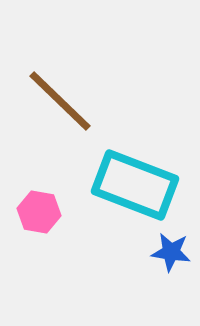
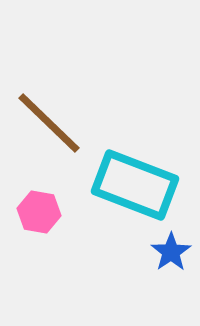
brown line: moved 11 px left, 22 px down
blue star: rotated 30 degrees clockwise
